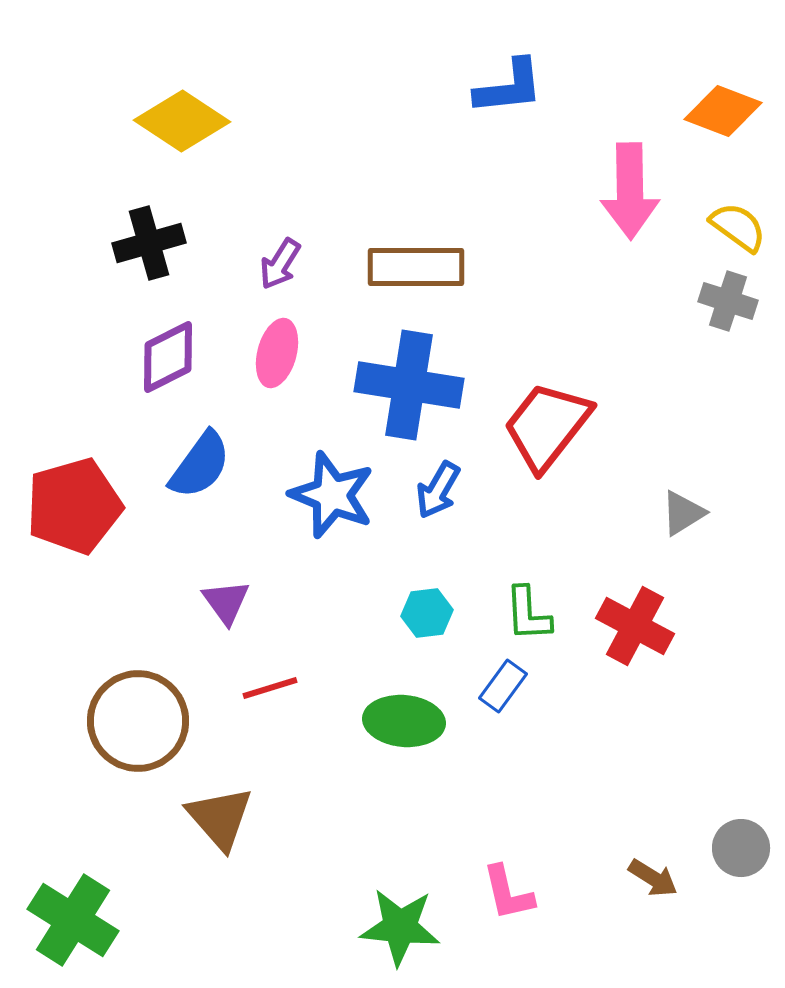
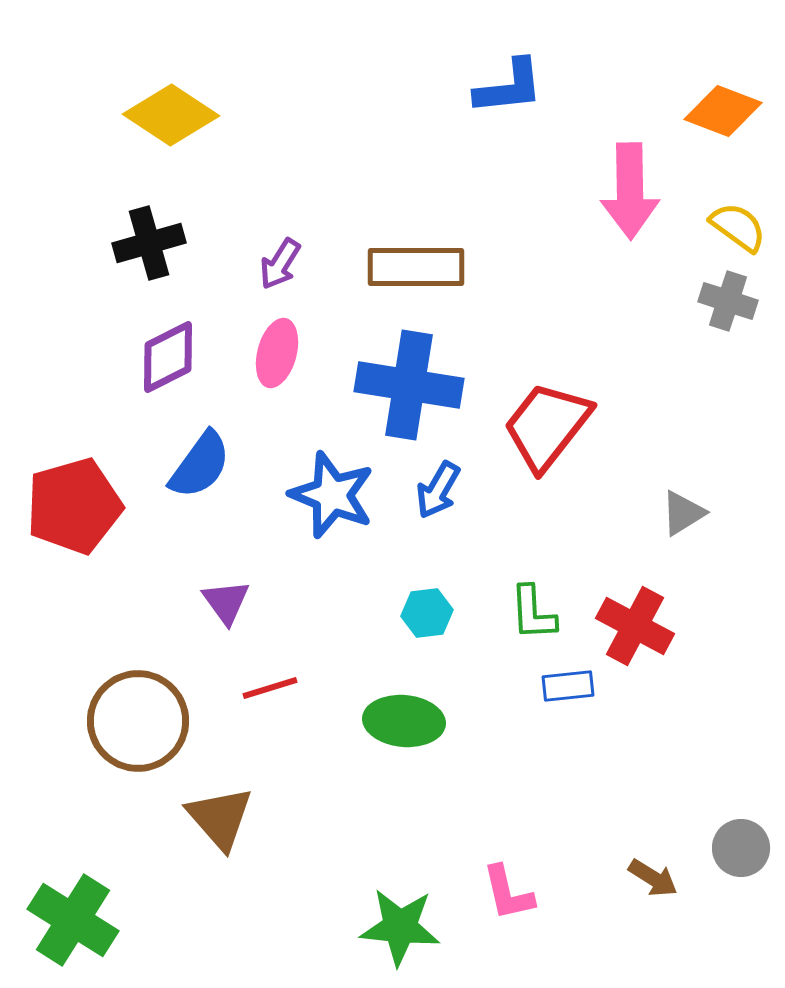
yellow diamond: moved 11 px left, 6 px up
green L-shape: moved 5 px right, 1 px up
blue rectangle: moved 65 px right; rotated 48 degrees clockwise
